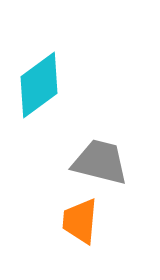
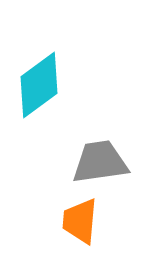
gray trapezoid: rotated 22 degrees counterclockwise
